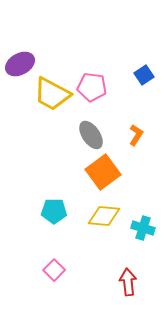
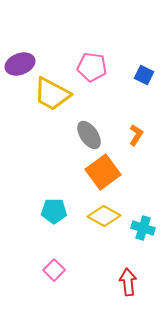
purple ellipse: rotated 8 degrees clockwise
blue square: rotated 30 degrees counterclockwise
pink pentagon: moved 20 px up
gray ellipse: moved 2 px left
yellow diamond: rotated 24 degrees clockwise
